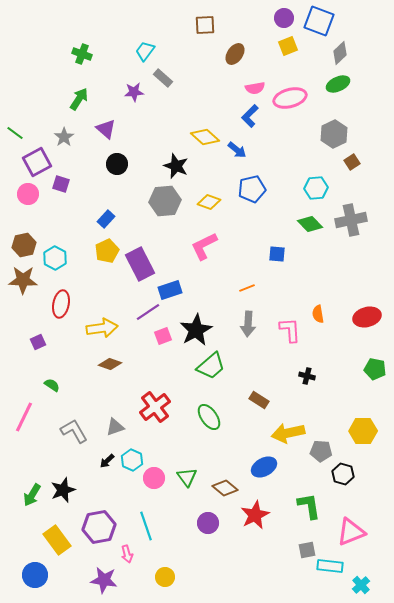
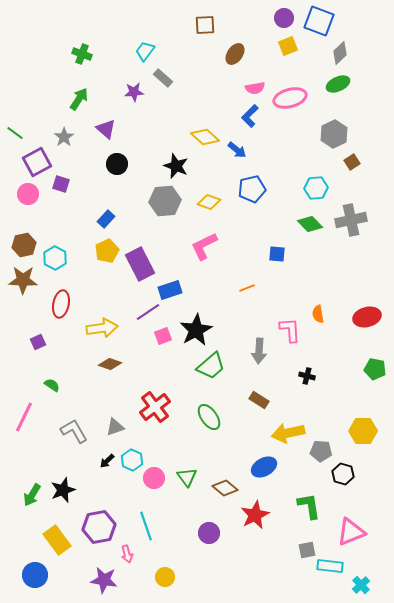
gray arrow at (248, 324): moved 11 px right, 27 px down
purple circle at (208, 523): moved 1 px right, 10 px down
